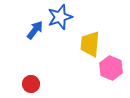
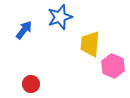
blue arrow: moved 11 px left
pink hexagon: moved 2 px right, 2 px up
